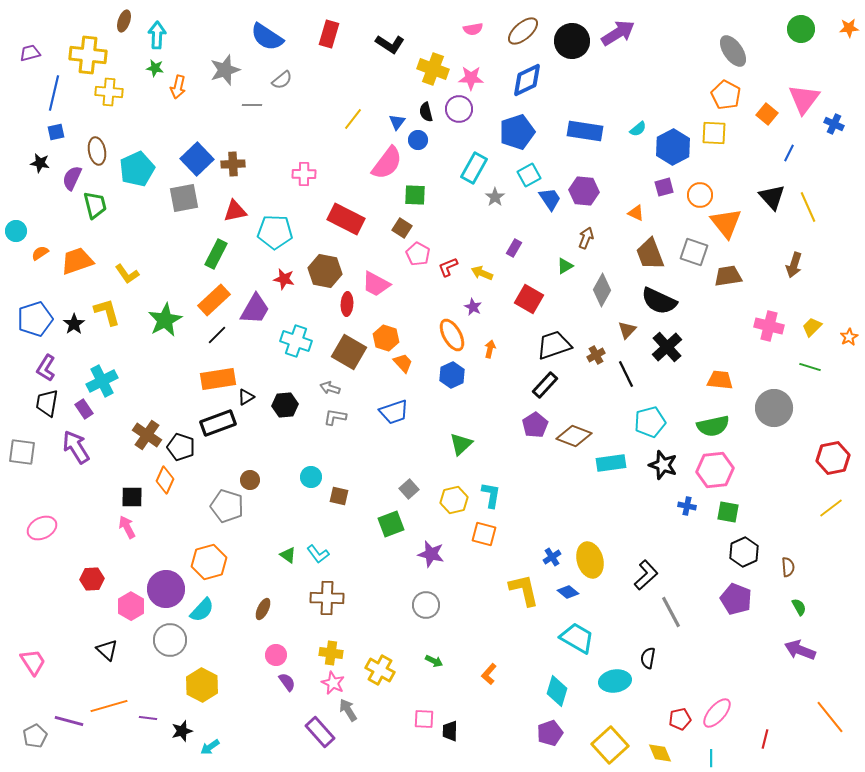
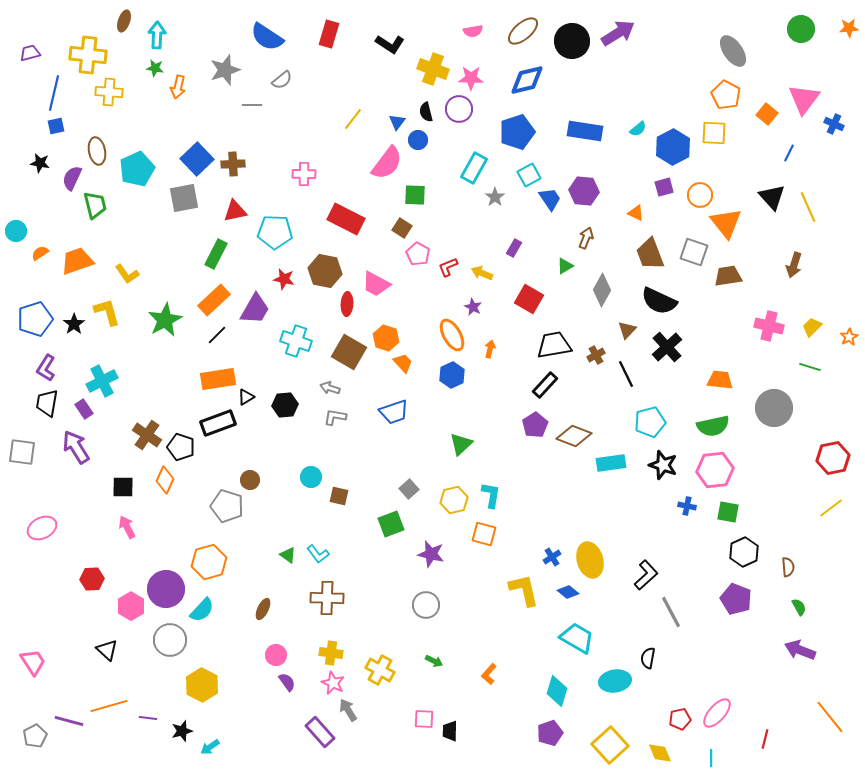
pink semicircle at (473, 29): moved 2 px down
blue diamond at (527, 80): rotated 12 degrees clockwise
blue square at (56, 132): moved 6 px up
black trapezoid at (554, 345): rotated 9 degrees clockwise
black square at (132, 497): moved 9 px left, 10 px up
